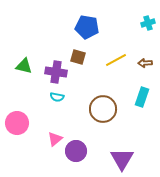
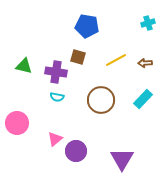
blue pentagon: moved 1 px up
cyan rectangle: moved 1 px right, 2 px down; rotated 24 degrees clockwise
brown circle: moved 2 px left, 9 px up
